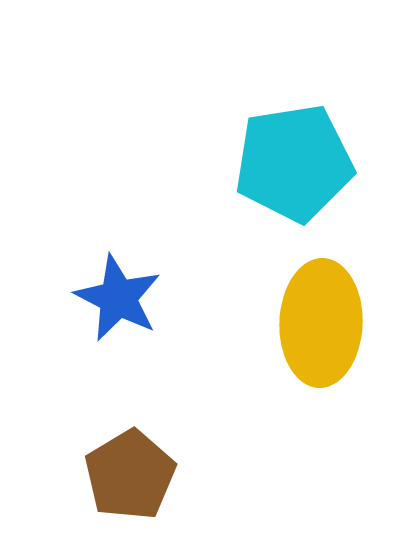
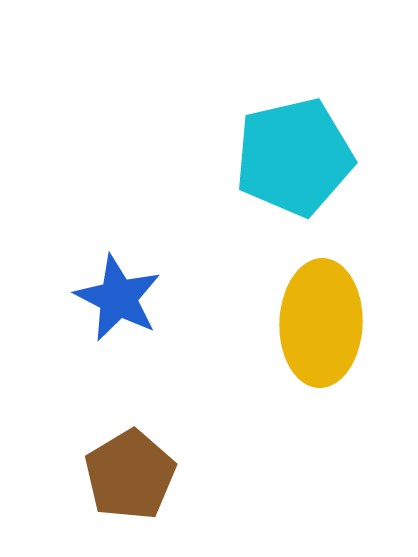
cyan pentagon: moved 6 px up; rotated 4 degrees counterclockwise
